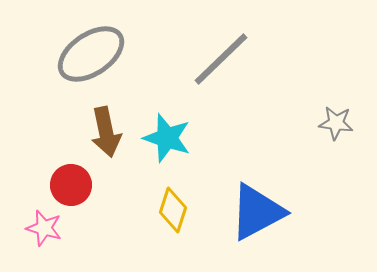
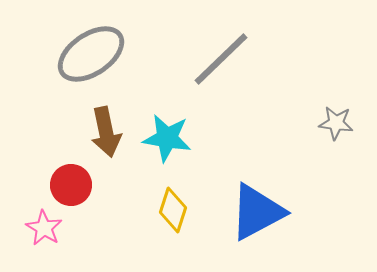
cyan star: rotated 9 degrees counterclockwise
pink star: rotated 15 degrees clockwise
